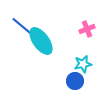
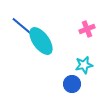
cyan star: moved 1 px right, 1 px down
blue circle: moved 3 px left, 3 px down
